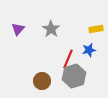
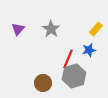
yellow rectangle: rotated 40 degrees counterclockwise
brown circle: moved 1 px right, 2 px down
